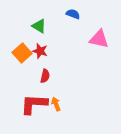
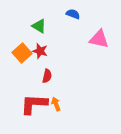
red semicircle: moved 2 px right
